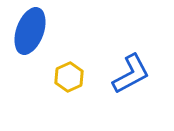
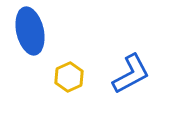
blue ellipse: rotated 33 degrees counterclockwise
